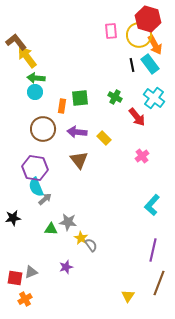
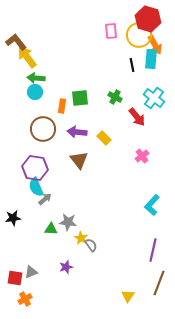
cyan rectangle: moved 1 px right, 5 px up; rotated 42 degrees clockwise
